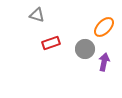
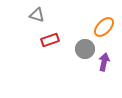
red rectangle: moved 1 px left, 3 px up
